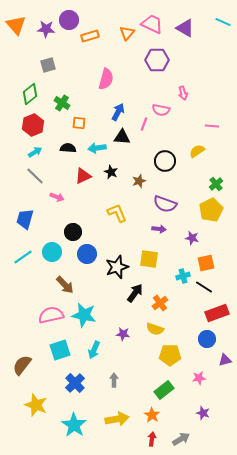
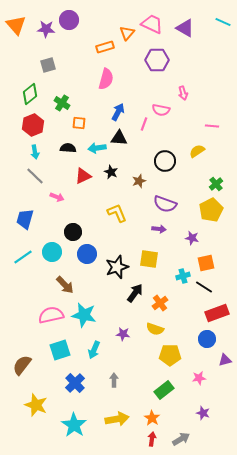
orange rectangle at (90, 36): moved 15 px right, 11 px down
black triangle at (122, 137): moved 3 px left, 1 px down
cyan arrow at (35, 152): rotated 112 degrees clockwise
orange star at (152, 415): moved 3 px down
